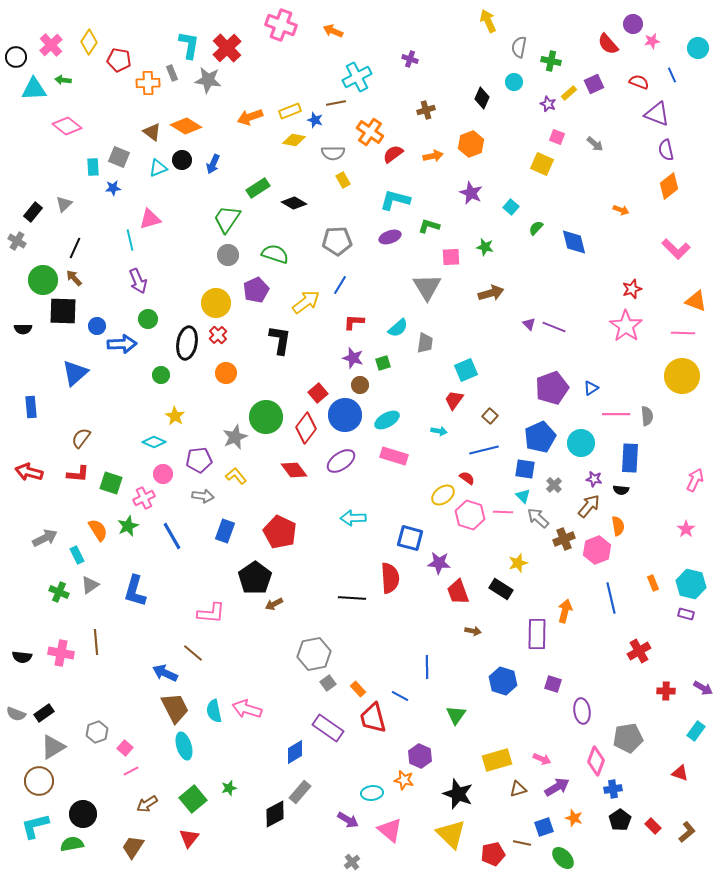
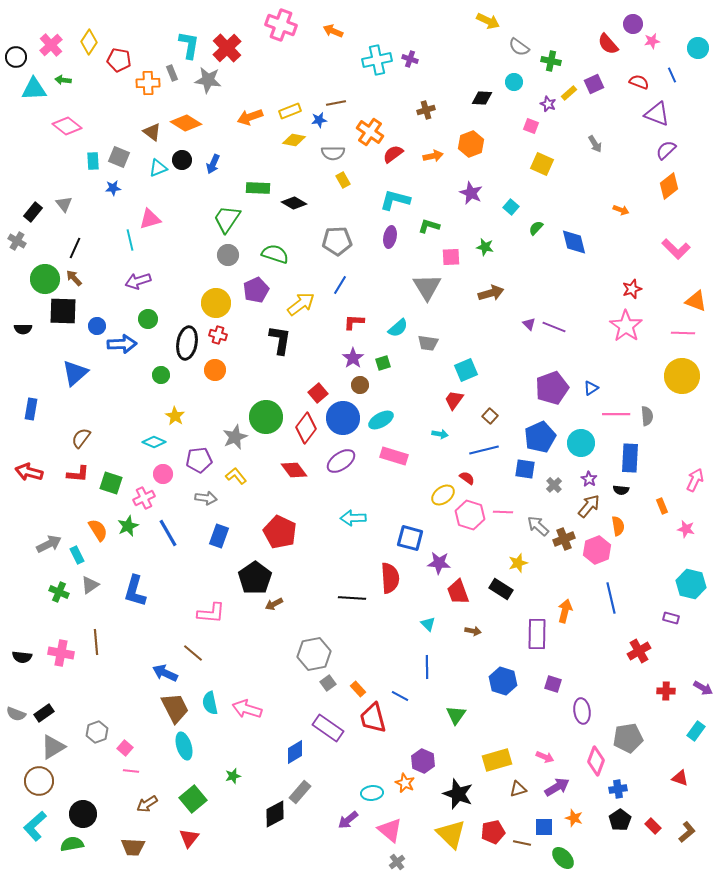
yellow arrow at (488, 21): rotated 140 degrees clockwise
gray semicircle at (519, 47): rotated 65 degrees counterclockwise
cyan cross at (357, 77): moved 20 px right, 17 px up; rotated 16 degrees clockwise
black diamond at (482, 98): rotated 70 degrees clockwise
blue star at (315, 120): moved 4 px right; rotated 28 degrees counterclockwise
orange diamond at (186, 126): moved 3 px up
pink square at (557, 137): moved 26 px left, 11 px up
gray arrow at (595, 144): rotated 18 degrees clockwise
purple semicircle at (666, 150): rotated 60 degrees clockwise
cyan rectangle at (93, 167): moved 6 px up
green rectangle at (258, 188): rotated 35 degrees clockwise
gray triangle at (64, 204): rotated 24 degrees counterclockwise
purple ellipse at (390, 237): rotated 60 degrees counterclockwise
green circle at (43, 280): moved 2 px right, 1 px up
purple arrow at (138, 281): rotated 95 degrees clockwise
yellow arrow at (306, 302): moved 5 px left, 2 px down
red cross at (218, 335): rotated 30 degrees counterclockwise
gray trapezoid at (425, 343): moved 3 px right; rotated 90 degrees clockwise
purple star at (353, 358): rotated 20 degrees clockwise
orange circle at (226, 373): moved 11 px left, 3 px up
blue rectangle at (31, 407): moved 2 px down; rotated 15 degrees clockwise
blue circle at (345, 415): moved 2 px left, 3 px down
cyan ellipse at (387, 420): moved 6 px left
cyan arrow at (439, 431): moved 1 px right, 3 px down
purple star at (594, 479): moved 5 px left; rotated 21 degrees clockwise
gray arrow at (203, 496): moved 3 px right, 2 px down
cyan triangle at (523, 496): moved 95 px left, 128 px down
gray arrow at (538, 518): moved 8 px down
pink star at (686, 529): rotated 24 degrees counterclockwise
blue rectangle at (225, 531): moved 6 px left, 5 px down
blue line at (172, 536): moved 4 px left, 3 px up
gray arrow at (45, 538): moved 4 px right, 6 px down
orange rectangle at (653, 583): moved 9 px right, 77 px up
purple rectangle at (686, 614): moved 15 px left, 4 px down
cyan semicircle at (214, 711): moved 4 px left, 8 px up
purple hexagon at (420, 756): moved 3 px right, 5 px down
pink arrow at (542, 759): moved 3 px right, 2 px up
pink line at (131, 771): rotated 35 degrees clockwise
red triangle at (680, 773): moved 5 px down
orange star at (404, 780): moved 1 px right, 3 px down; rotated 12 degrees clockwise
green star at (229, 788): moved 4 px right, 12 px up
blue cross at (613, 789): moved 5 px right
purple arrow at (348, 820): rotated 110 degrees clockwise
cyan L-shape at (35, 826): rotated 28 degrees counterclockwise
blue square at (544, 827): rotated 18 degrees clockwise
brown trapezoid at (133, 847): rotated 120 degrees counterclockwise
red pentagon at (493, 854): moved 22 px up
gray cross at (352, 862): moved 45 px right
